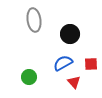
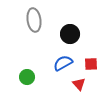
green circle: moved 2 px left
red triangle: moved 5 px right, 2 px down
